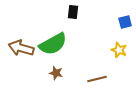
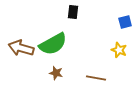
brown line: moved 1 px left, 1 px up; rotated 24 degrees clockwise
